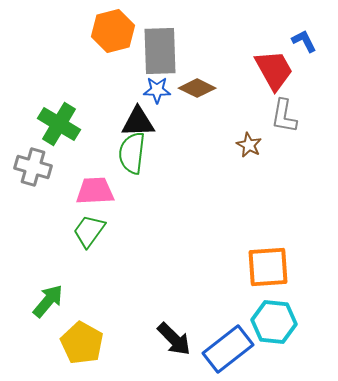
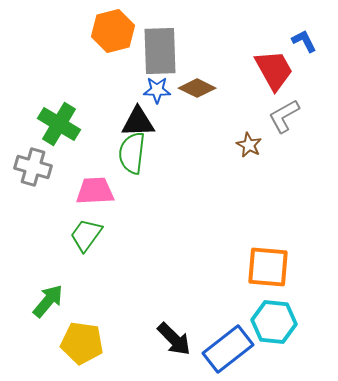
gray L-shape: rotated 51 degrees clockwise
green trapezoid: moved 3 px left, 4 px down
orange square: rotated 9 degrees clockwise
yellow pentagon: rotated 21 degrees counterclockwise
